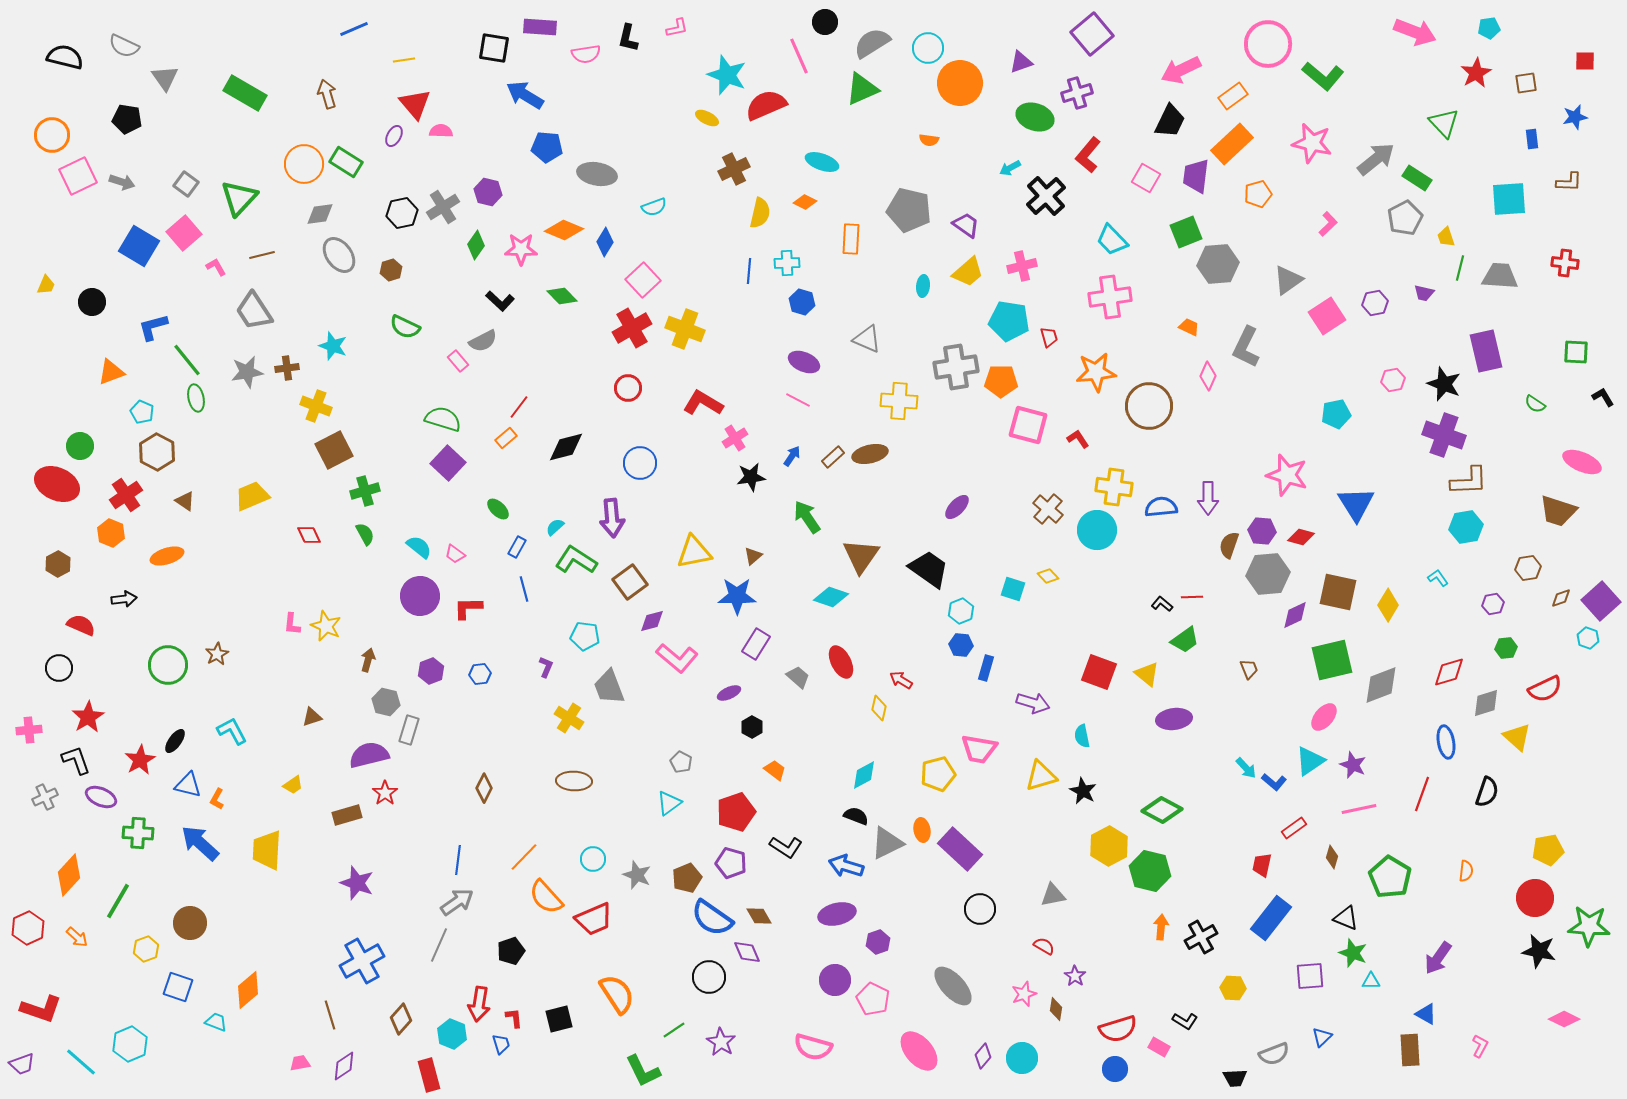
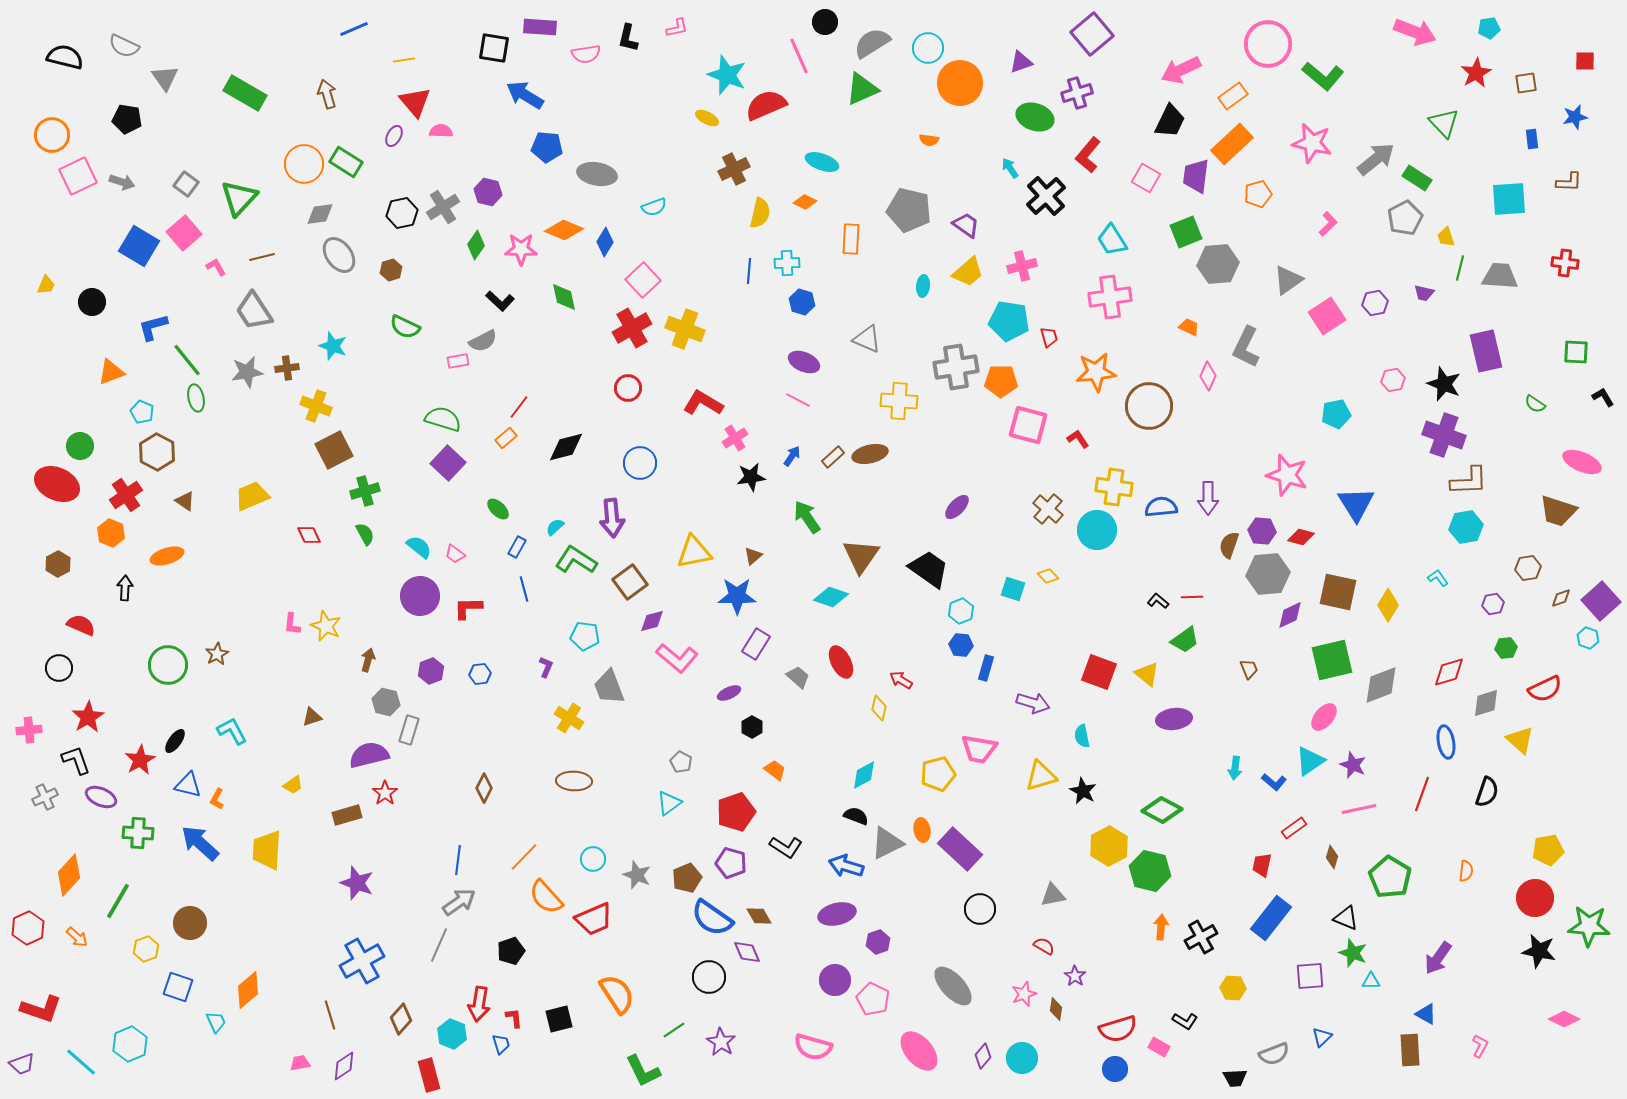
red triangle at (415, 104): moved 2 px up
cyan arrow at (1010, 168): rotated 85 degrees clockwise
cyan trapezoid at (1112, 240): rotated 12 degrees clockwise
brown line at (262, 255): moved 2 px down
green diamond at (562, 296): moved 2 px right, 1 px down; rotated 32 degrees clockwise
pink rectangle at (458, 361): rotated 60 degrees counterclockwise
black arrow at (124, 599): moved 1 px right, 11 px up; rotated 80 degrees counterclockwise
black L-shape at (1162, 604): moved 4 px left, 3 px up
purple diamond at (1295, 615): moved 5 px left
yellow triangle at (1517, 737): moved 3 px right, 3 px down
cyan arrow at (1246, 768): moved 11 px left; rotated 50 degrees clockwise
gray arrow at (457, 902): moved 2 px right
cyan trapezoid at (216, 1022): rotated 45 degrees clockwise
